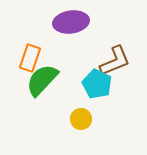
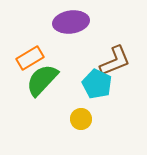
orange rectangle: rotated 40 degrees clockwise
